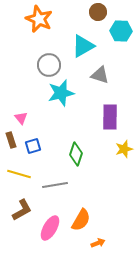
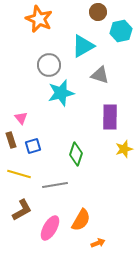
cyan hexagon: rotated 15 degrees counterclockwise
